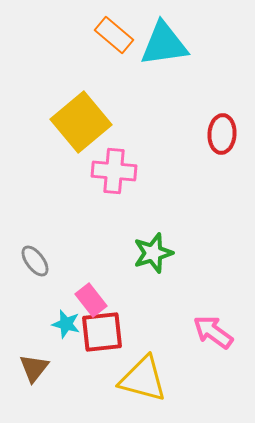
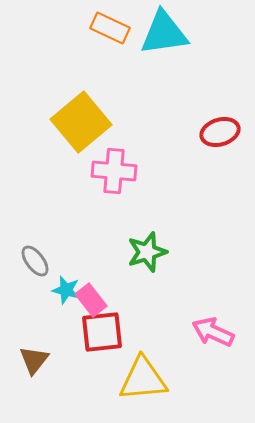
orange rectangle: moved 4 px left, 7 px up; rotated 15 degrees counterclockwise
cyan triangle: moved 11 px up
red ellipse: moved 2 px left, 2 px up; rotated 69 degrees clockwise
green star: moved 6 px left, 1 px up
cyan star: moved 34 px up
pink arrow: rotated 12 degrees counterclockwise
brown triangle: moved 8 px up
yellow triangle: rotated 20 degrees counterclockwise
